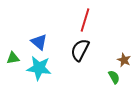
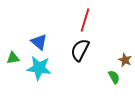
brown star: moved 1 px right
